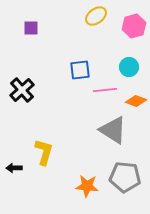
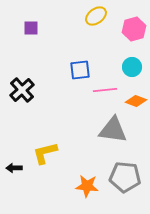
pink hexagon: moved 3 px down
cyan circle: moved 3 px right
gray triangle: rotated 24 degrees counterclockwise
yellow L-shape: moved 1 px right, 1 px down; rotated 120 degrees counterclockwise
